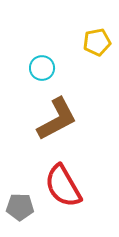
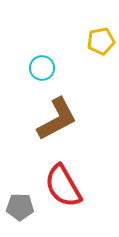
yellow pentagon: moved 4 px right, 1 px up
